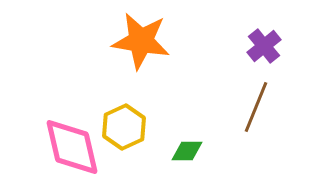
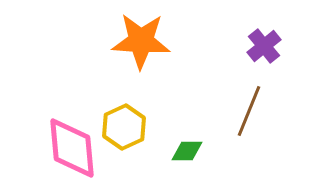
orange star: rotated 6 degrees counterclockwise
brown line: moved 7 px left, 4 px down
pink diamond: moved 1 px down; rotated 8 degrees clockwise
